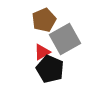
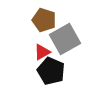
brown pentagon: rotated 30 degrees counterclockwise
black pentagon: moved 1 px right, 2 px down
